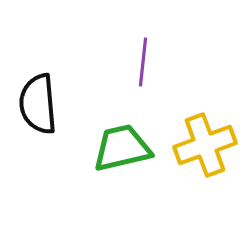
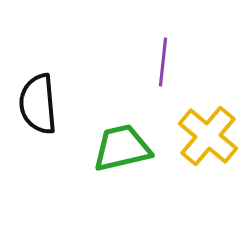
purple line: moved 20 px right
yellow cross: moved 3 px right, 9 px up; rotated 30 degrees counterclockwise
